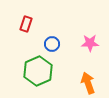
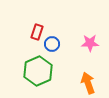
red rectangle: moved 11 px right, 8 px down
